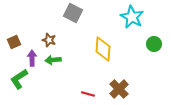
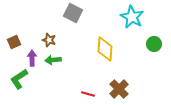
yellow diamond: moved 2 px right
